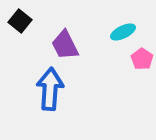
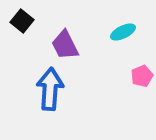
black square: moved 2 px right
pink pentagon: moved 17 px down; rotated 15 degrees clockwise
